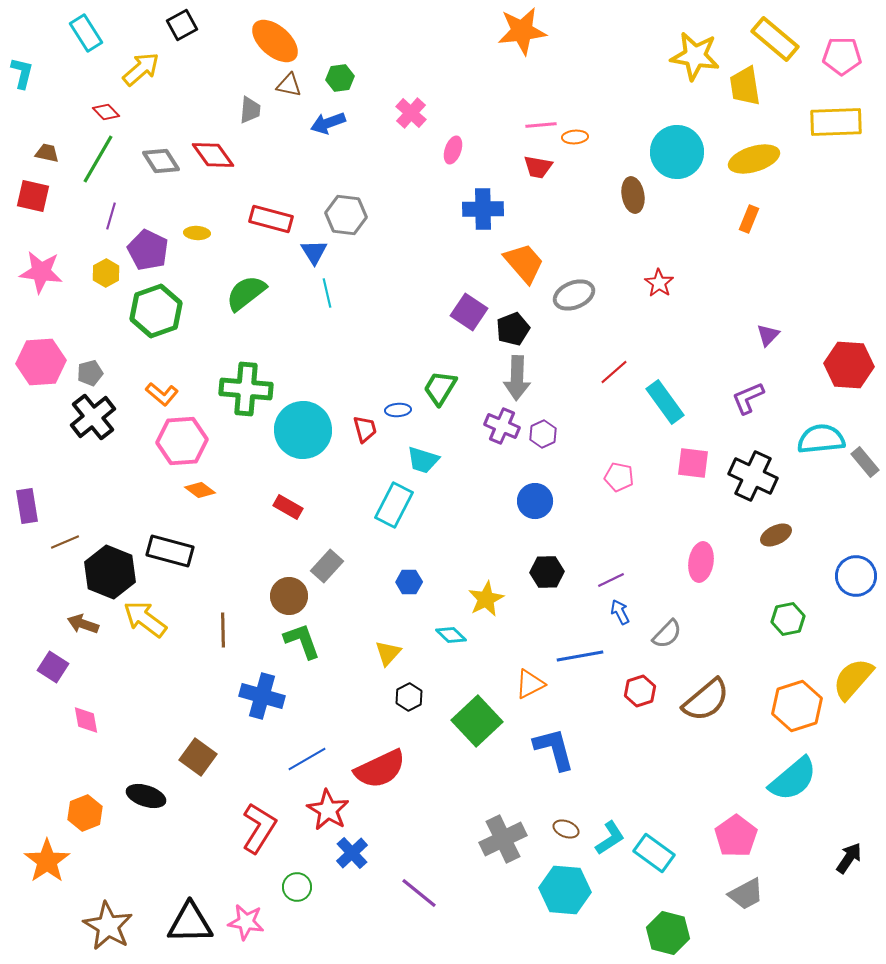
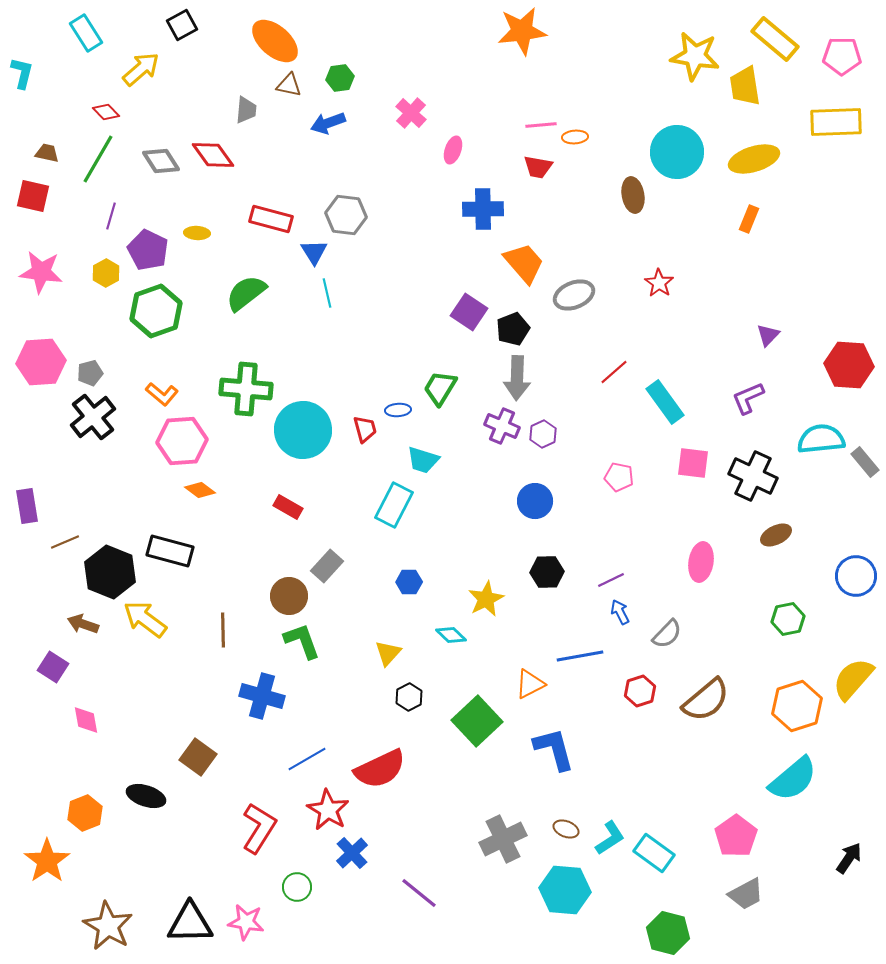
gray trapezoid at (250, 110): moved 4 px left
